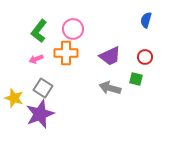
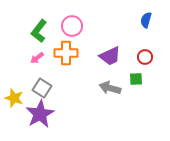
pink circle: moved 1 px left, 3 px up
pink arrow: moved 1 px right, 1 px up; rotated 16 degrees counterclockwise
green square: rotated 16 degrees counterclockwise
gray square: moved 1 px left
purple star: rotated 8 degrees counterclockwise
